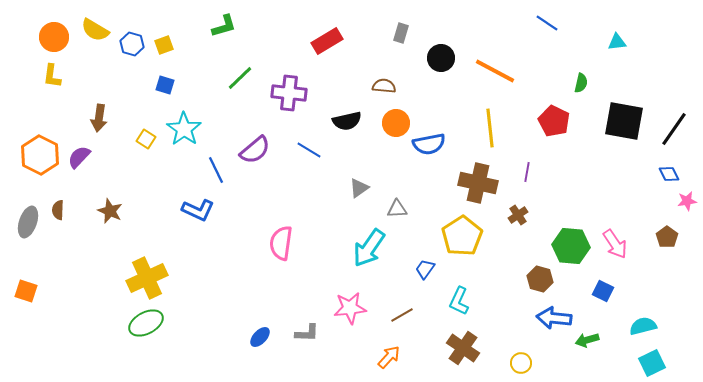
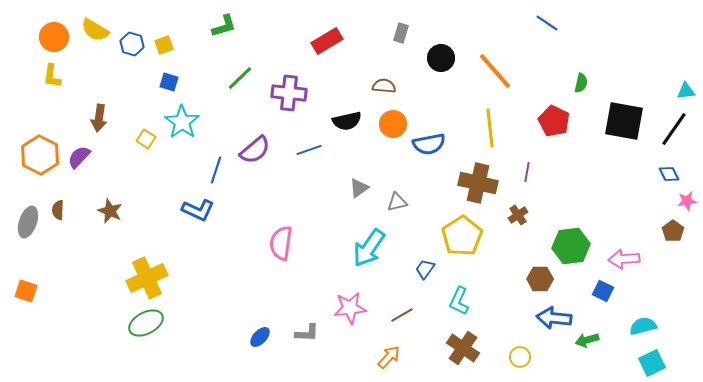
cyan triangle at (617, 42): moved 69 px right, 49 px down
orange line at (495, 71): rotated 21 degrees clockwise
blue square at (165, 85): moved 4 px right, 3 px up
orange circle at (396, 123): moved 3 px left, 1 px down
cyan star at (184, 129): moved 2 px left, 7 px up
blue line at (309, 150): rotated 50 degrees counterclockwise
blue line at (216, 170): rotated 44 degrees clockwise
gray triangle at (397, 209): moved 7 px up; rotated 10 degrees counterclockwise
brown pentagon at (667, 237): moved 6 px right, 6 px up
pink arrow at (615, 244): moved 9 px right, 15 px down; rotated 120 degrees clockwise
green hexagon at (571, 246): rotated 12 degrees counterclockwise
brown hexagon at (540, 279): rotated 15 degrees counterclockwise
yellow circle at (521, 363): moved 1 px left, 6 px up
